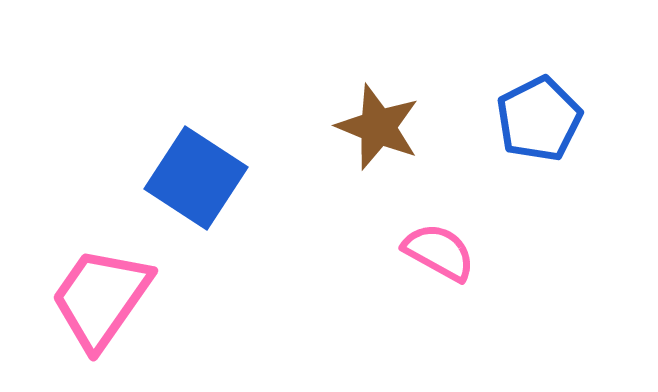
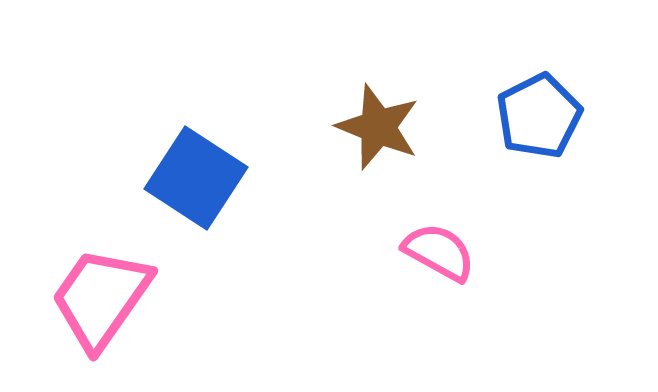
blue pentagon: moved 3 px up
